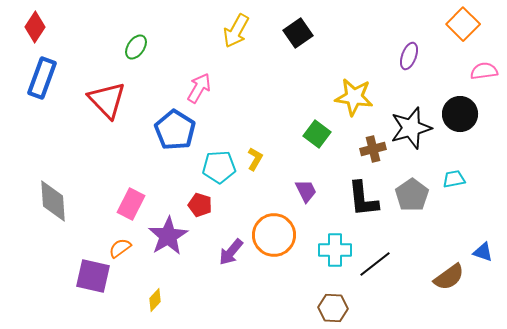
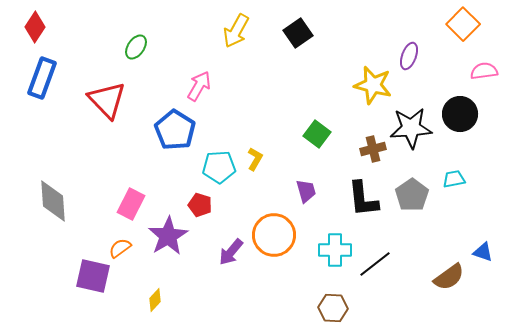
pink arrow: moved 2 px up
yellow star: moved 19 px right, 12 px up; rotated 6 degrees clockwise
black star: rotated 12 degrees clockwise
purple trapezoid: rotated 10 degrees clockwise
